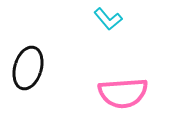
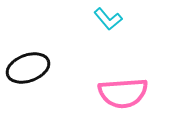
black ellipse: rotated 54 degrees clockwise
